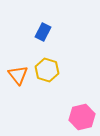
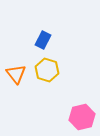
blue rectangle: moved 8 px down
orange triangle: moved 2 px left, 1 px up
